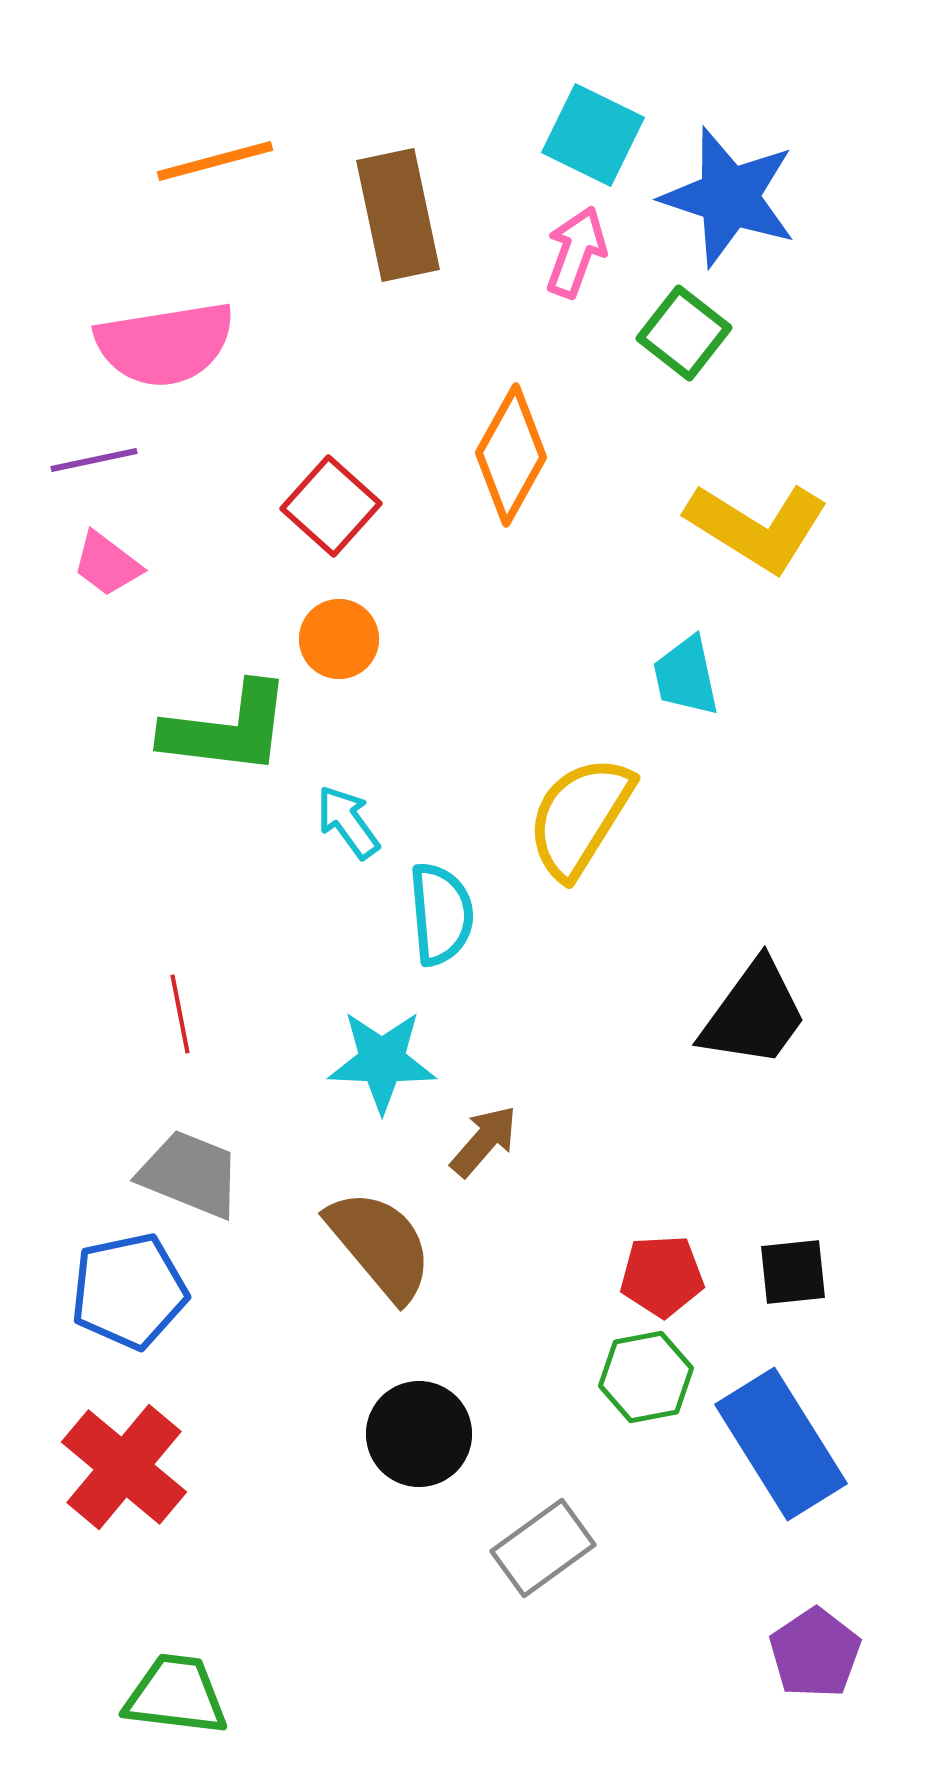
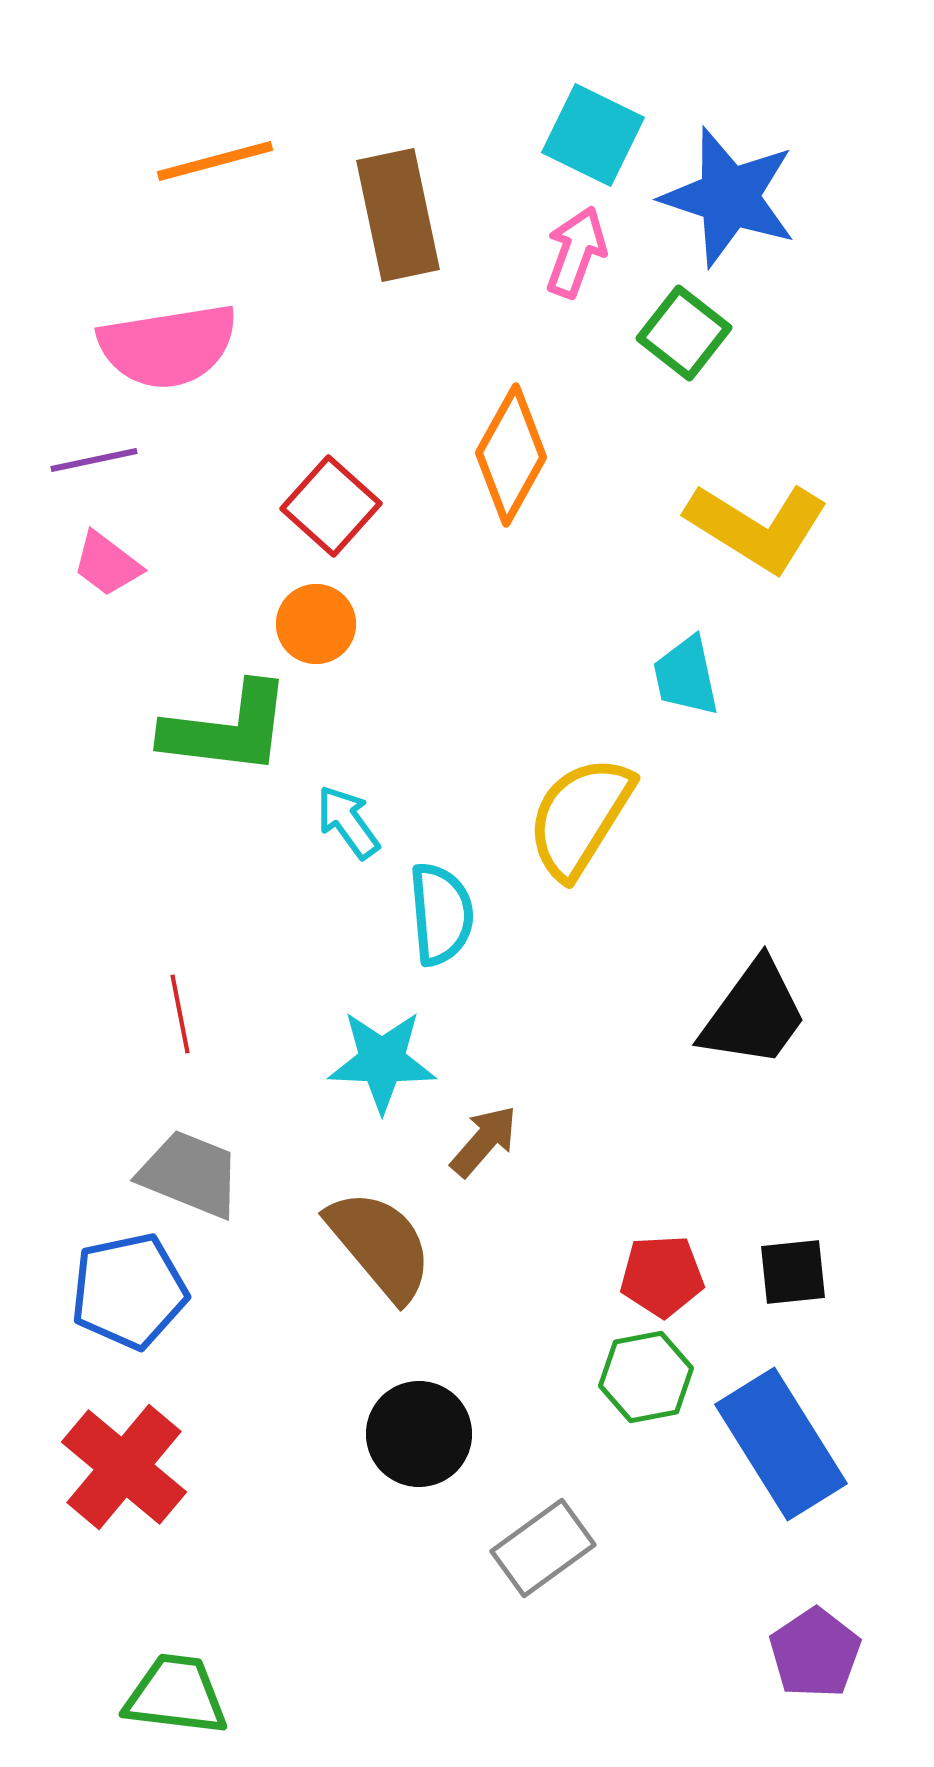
pink semicircle: moved 3 px right, 2 px down
orange circle: moved 23 px left, 15 px up
